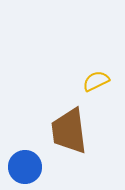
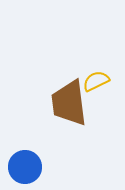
brown trapezoid: moved 28 px up
